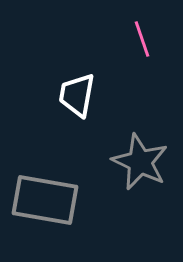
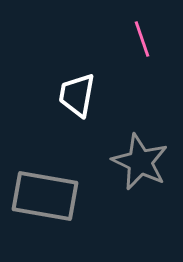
gray rectangle: moved 4 px up
